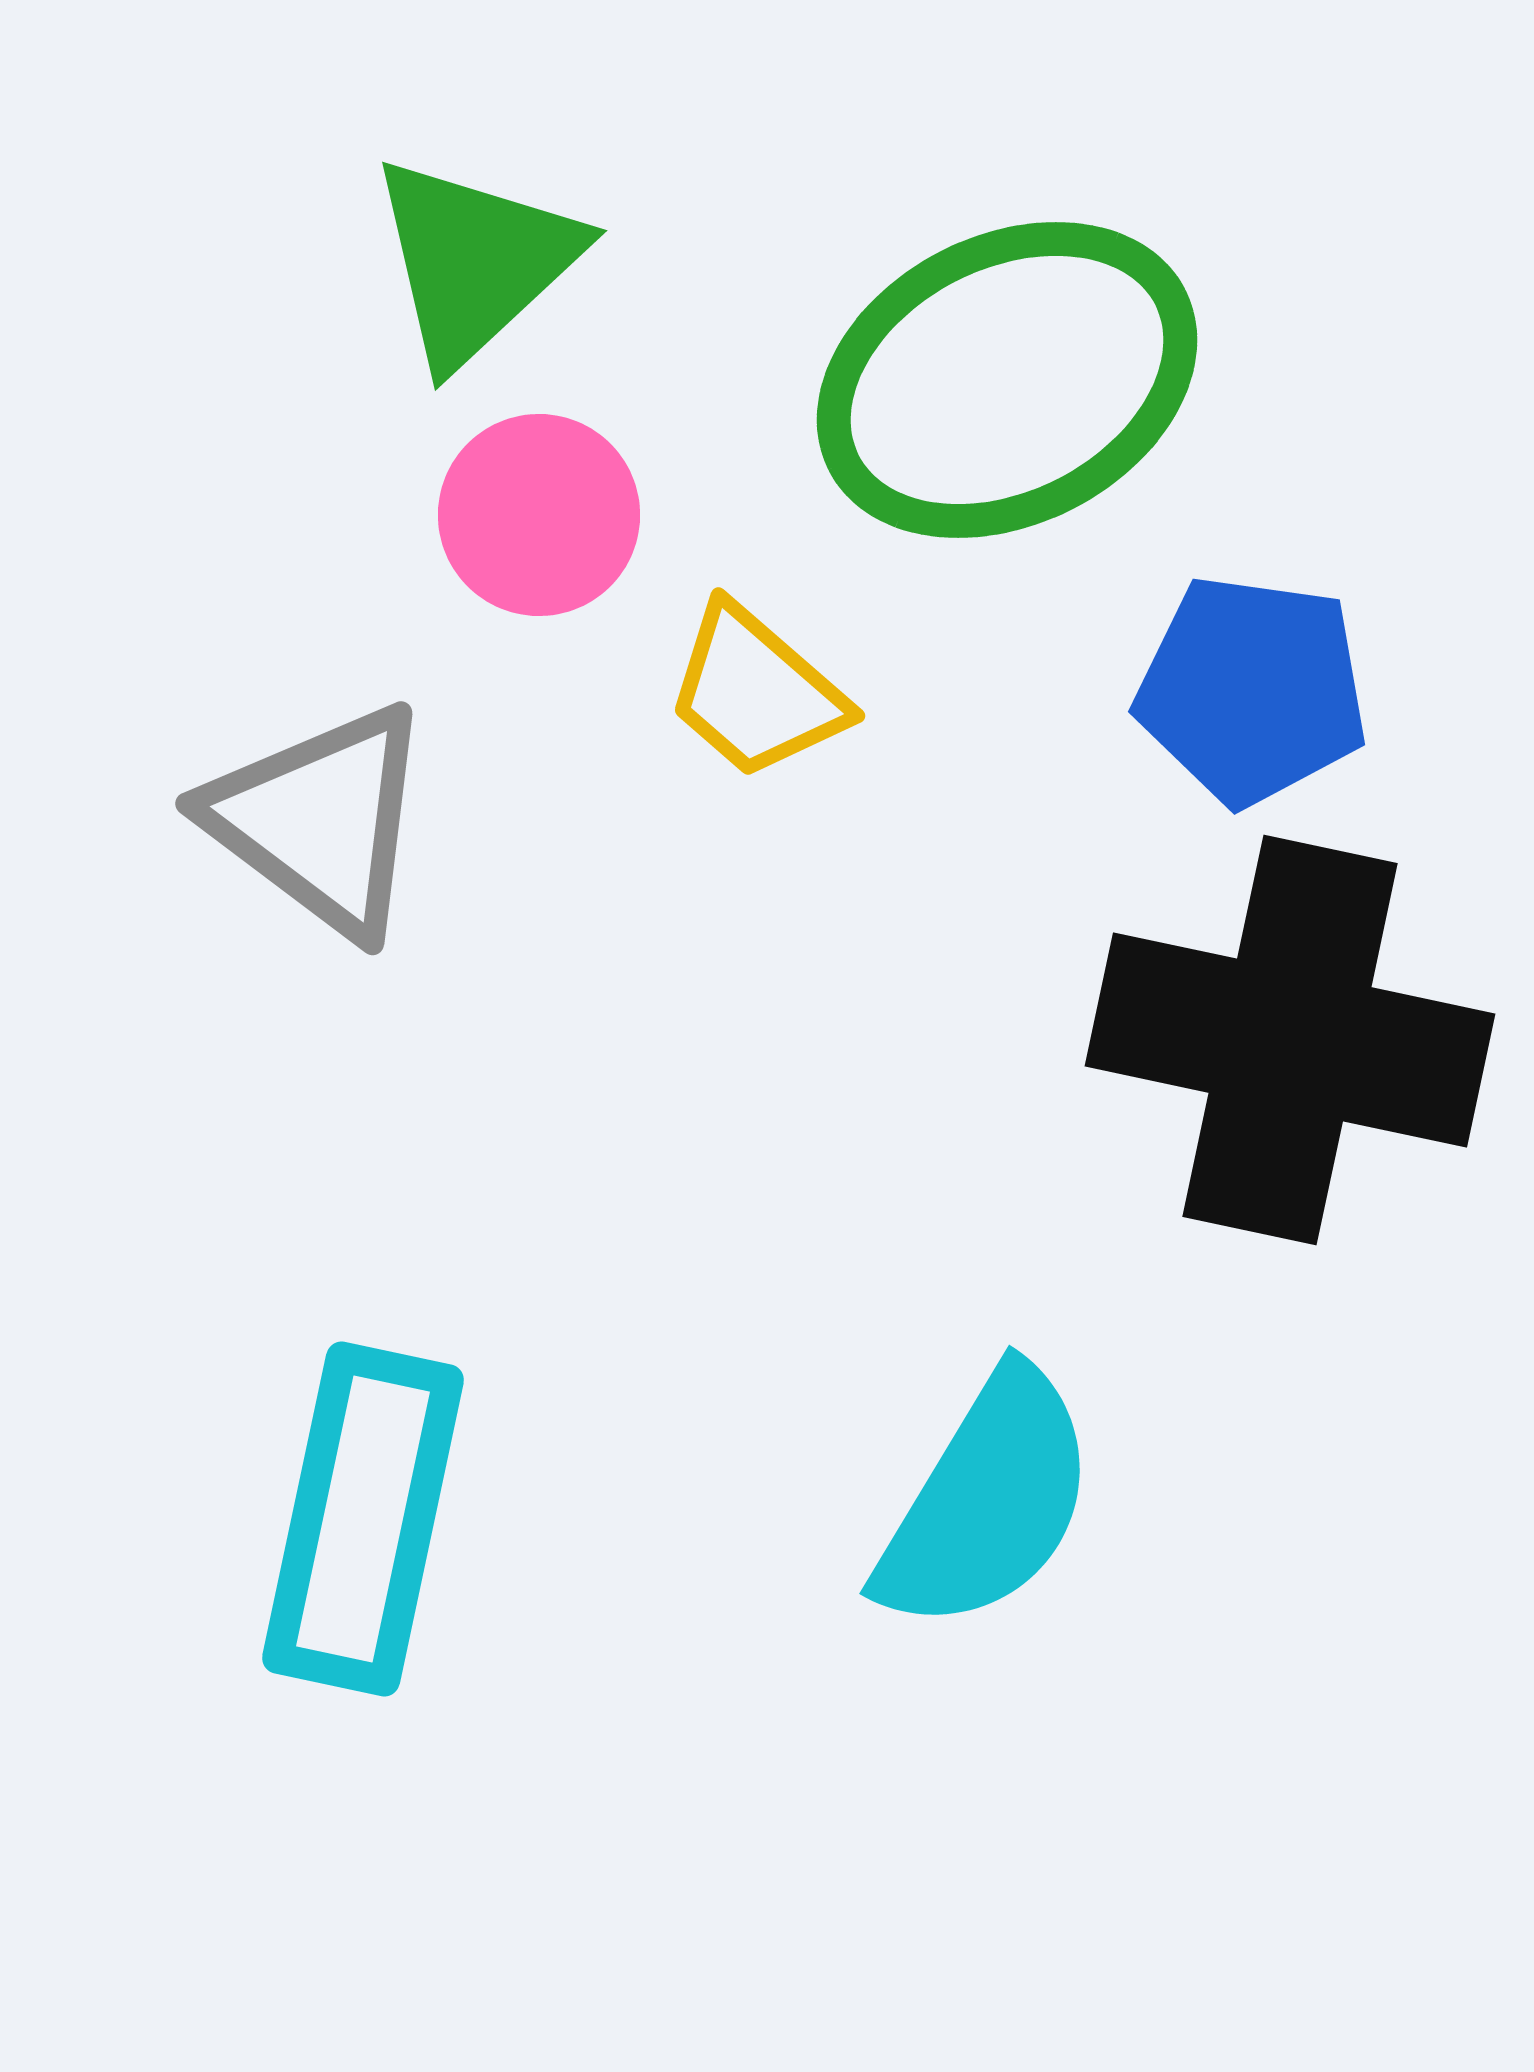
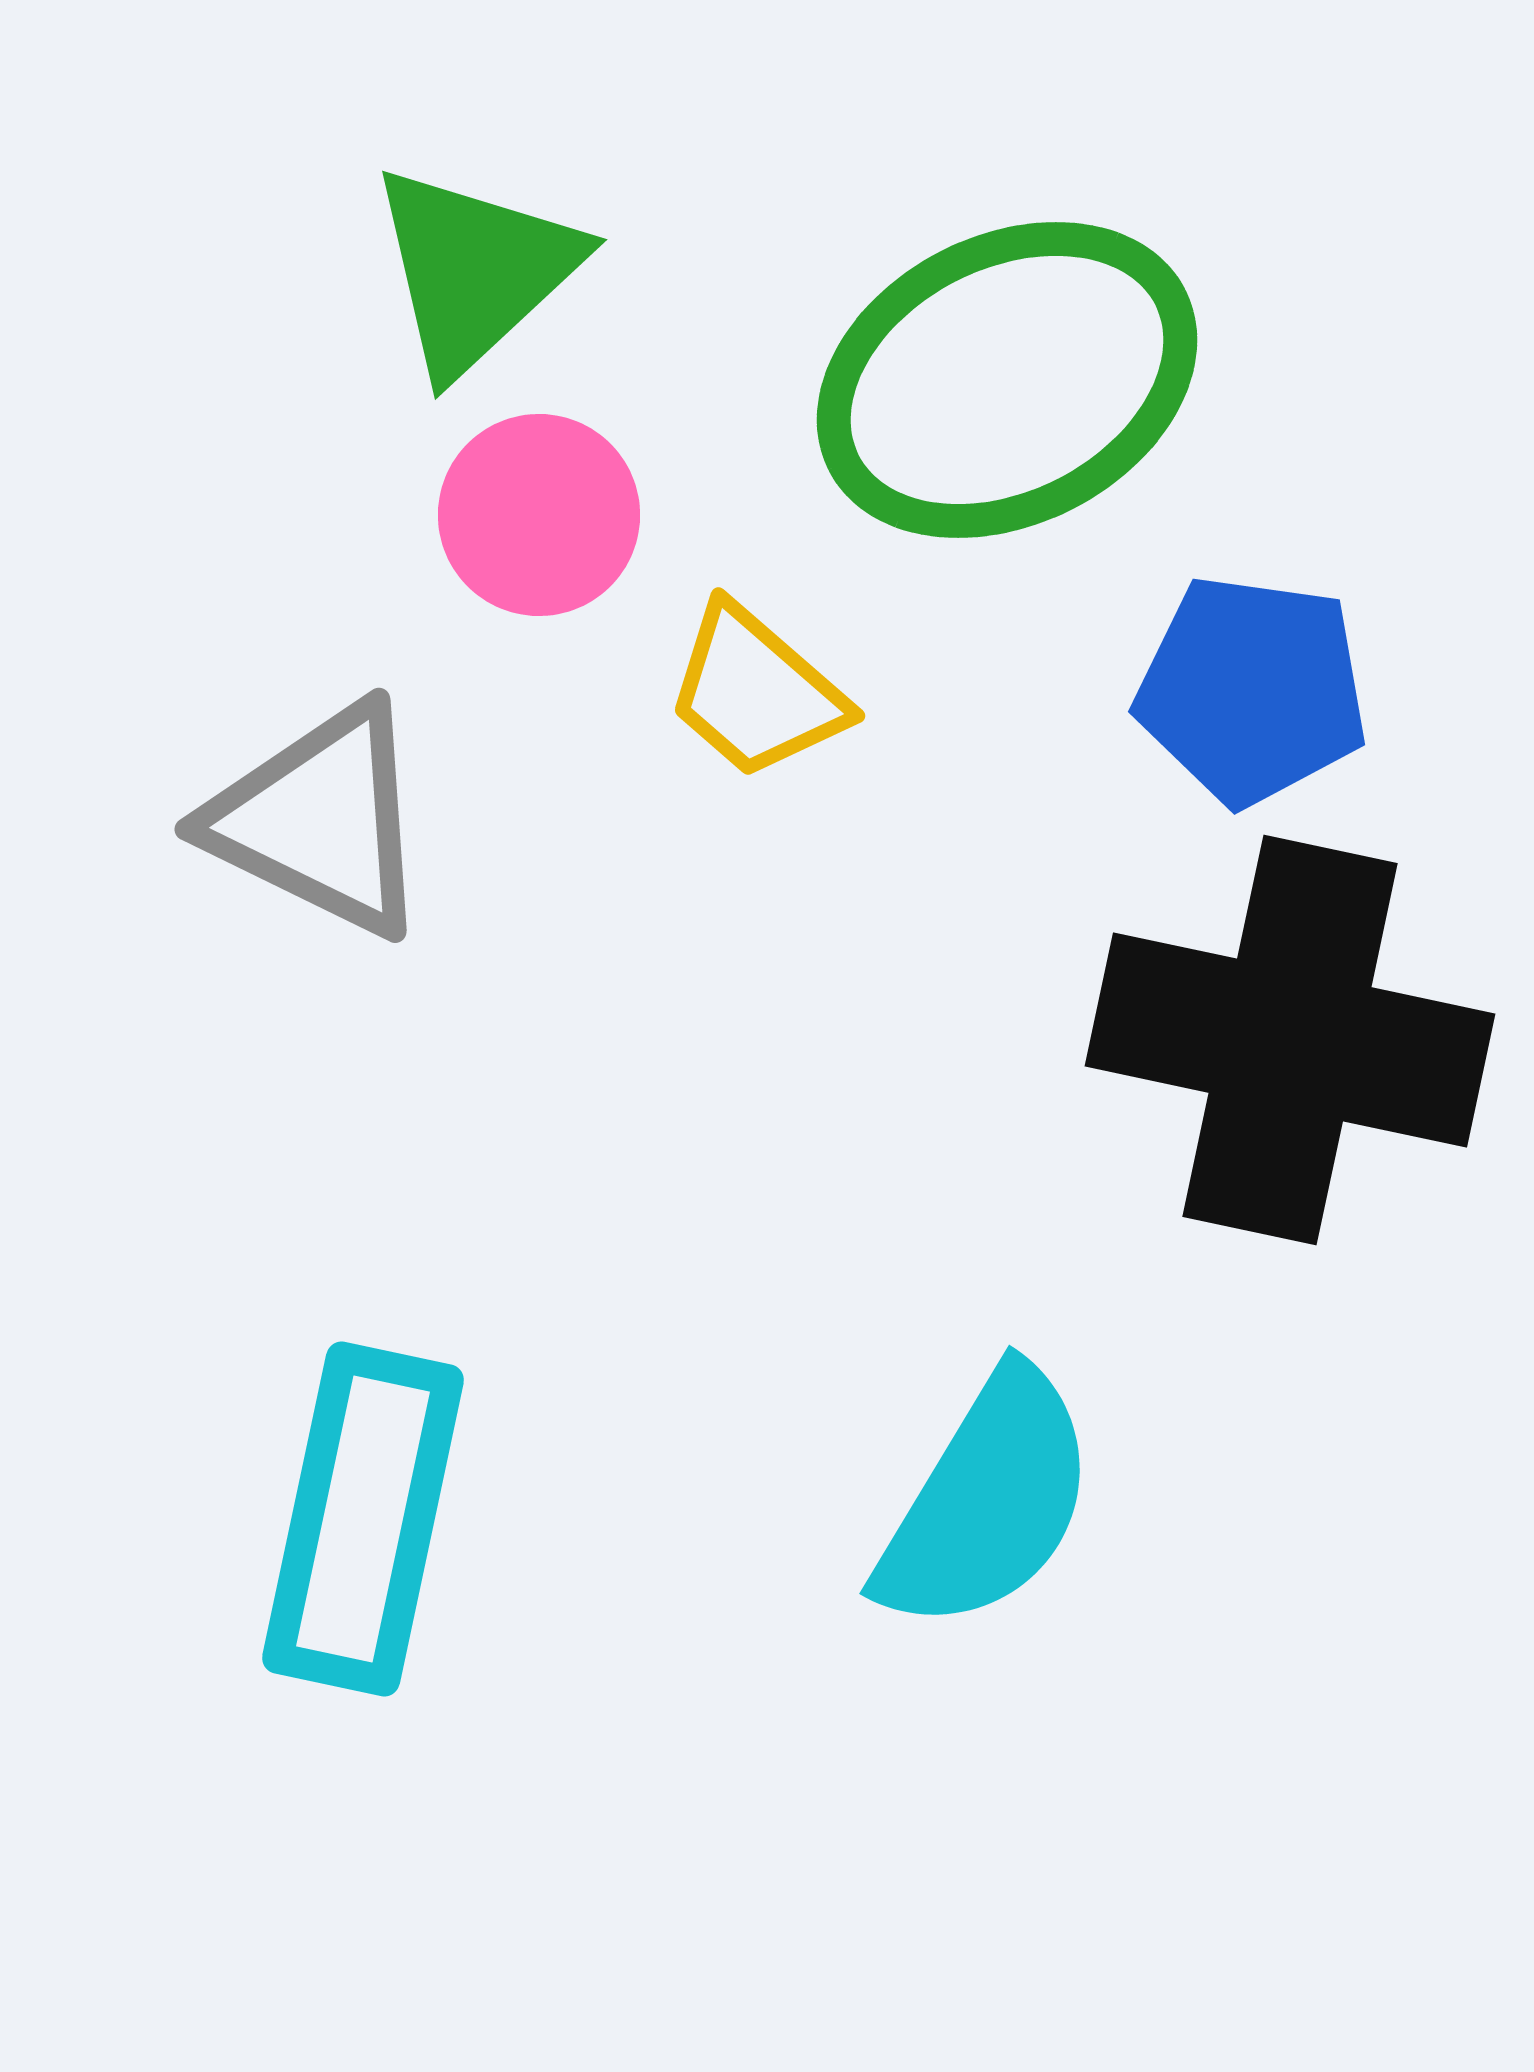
green triangle: moved 9 px down
gray triangle: rotated 11 degrees counterclockwise
